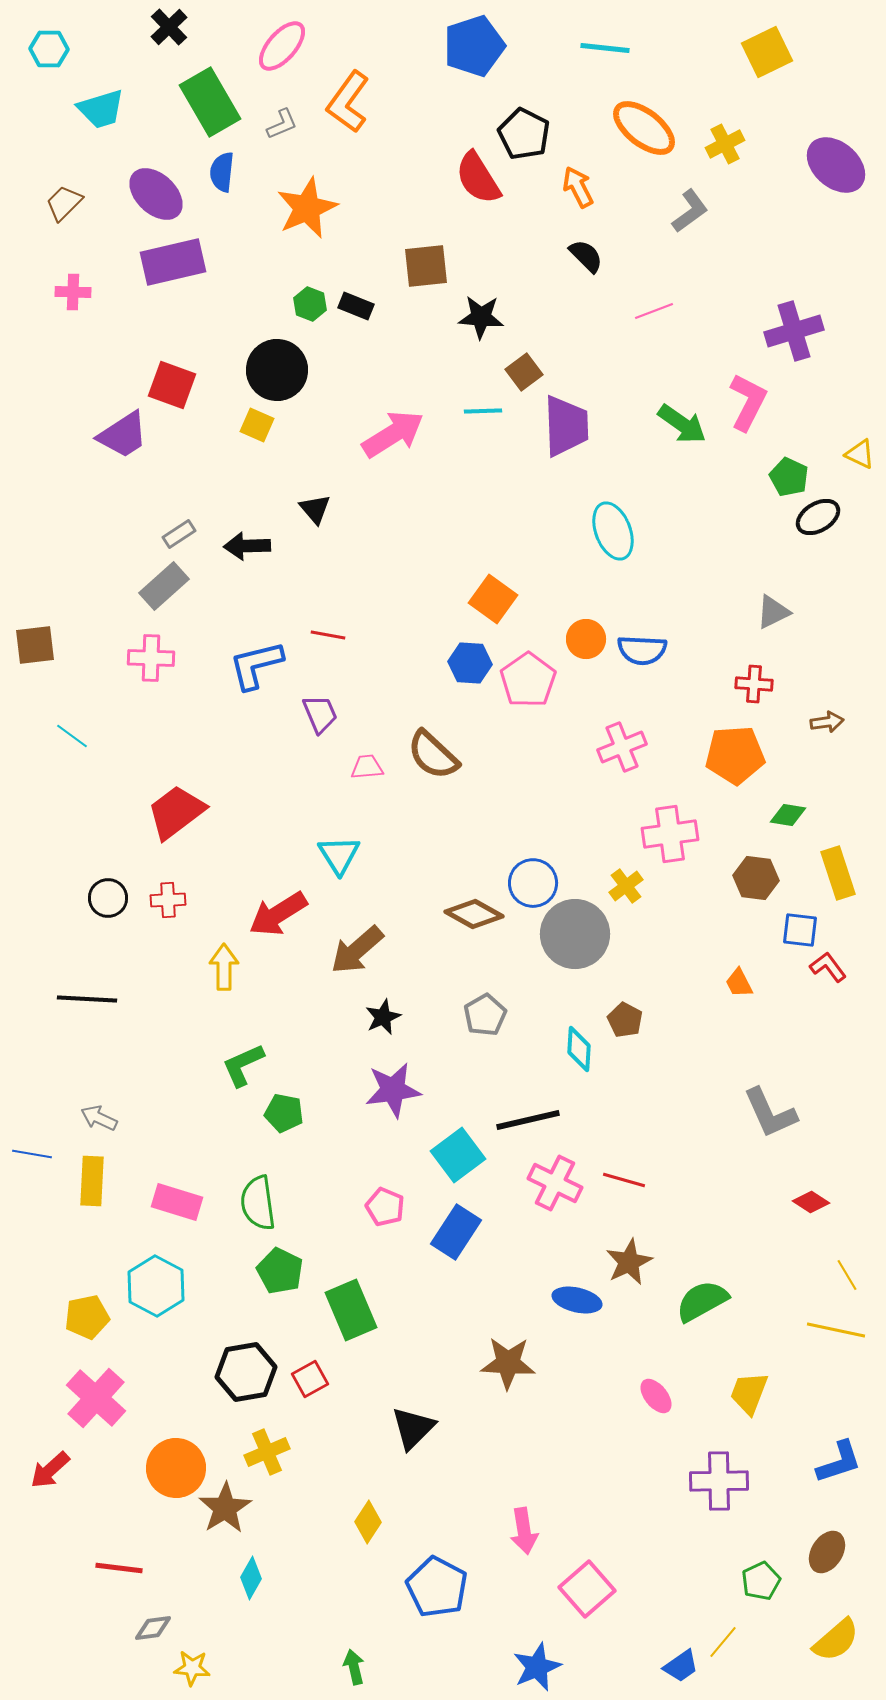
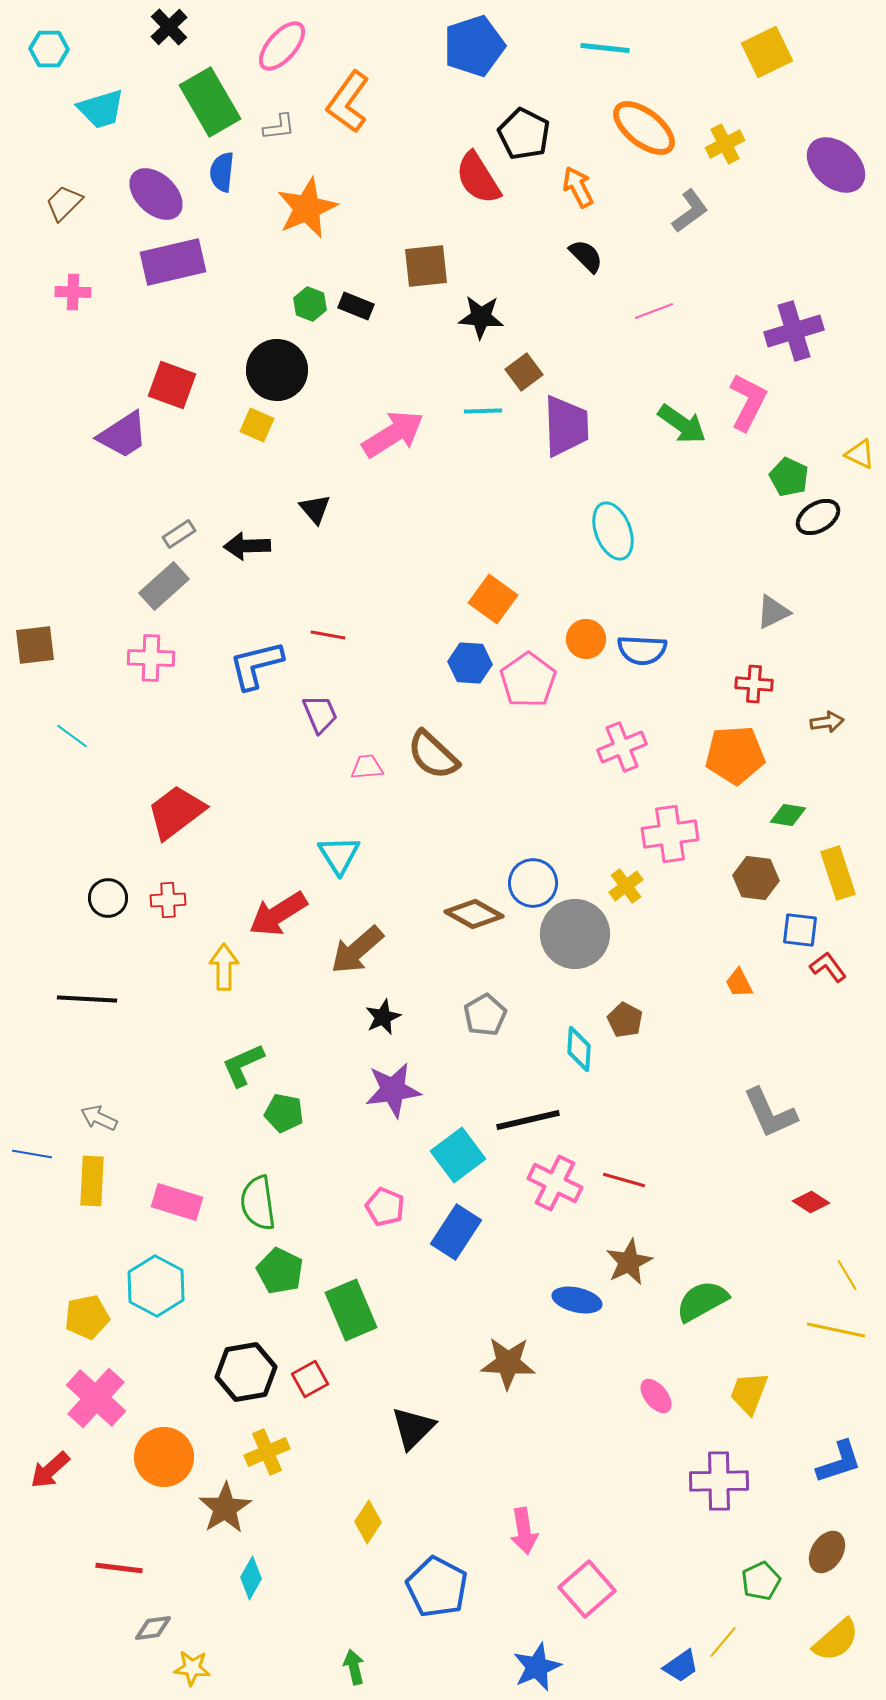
gray L-shape at (282, 124): moved 3 px left, 3 px down; rotated 16 degrees clockwise
orange circle at (176, 1468): moved 12 px left, 11 px up
